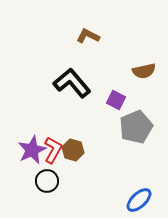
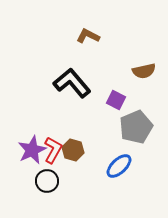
blue ellipse: moved 20 px left, 34 px up
